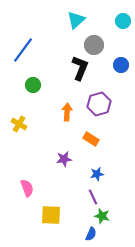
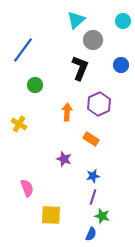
gray circle: moved 1 px left, 5 px up
green circle: moved 2 px right
purple hexagon: rotated 10 degrees counterclockwise
purple star: rotated 28 degrees clockwise
blue star: moved 4 px left, 2 px down
purple line: rotated 42 degrees clockwise
